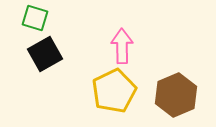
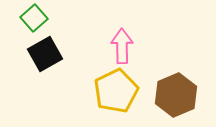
green square: moved 1 px left; rotated 32 degrees clockwise
yellow pentagon: moved 2 px right
